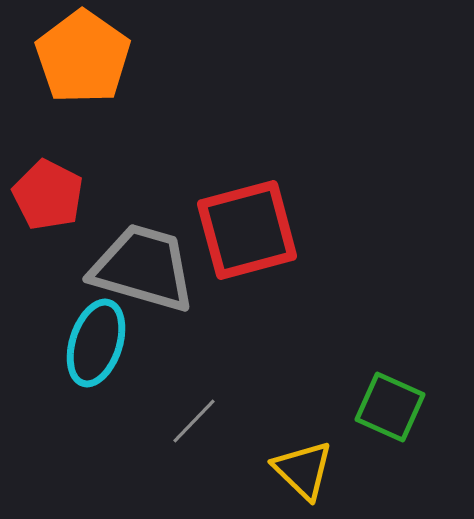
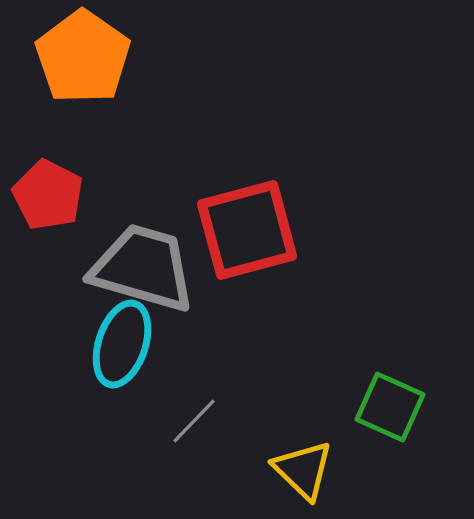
cyan ellipse: moved 26 px right, 1 px down
